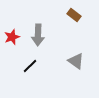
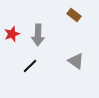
red star: moved 3 px up
